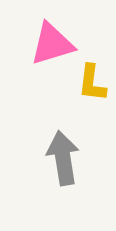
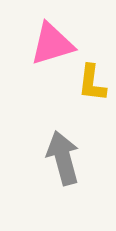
gray arrow: rotated 6 degrees counterclockwise
